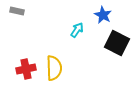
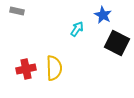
cyan arrow: moved 1 px up
